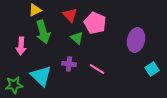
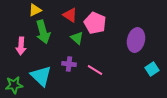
red triangle: rotated 14 degrees counterclockwise
pink line: moved 2 px left, 1 px down
